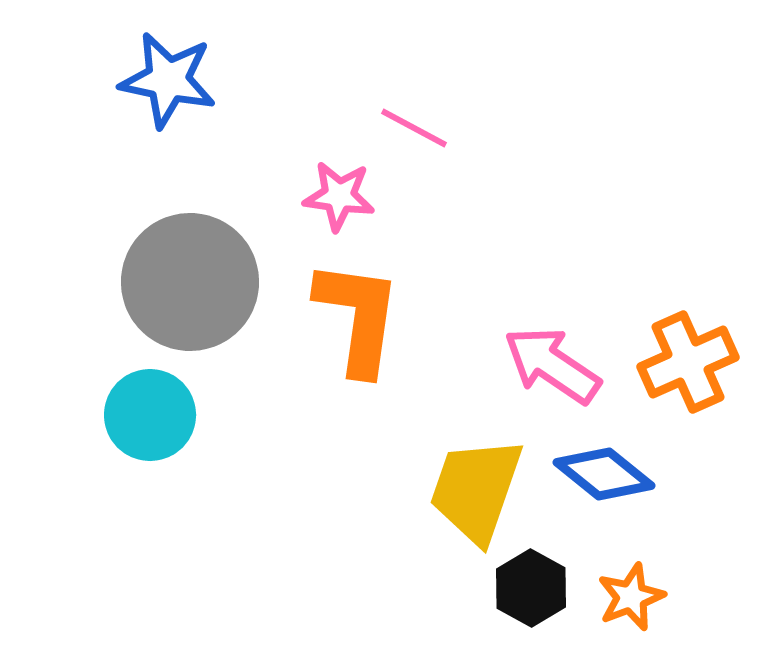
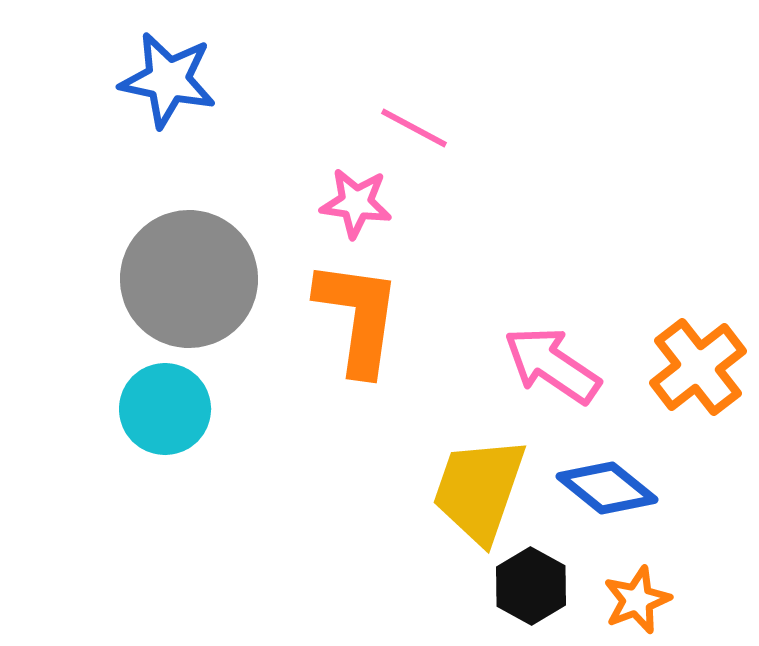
pink star: moved 17 px right, 7 px down
gray circle: moved 1 px left, 3 px up
orange cross: moved 10 px right, 5 px down; rotated 14 degrees counterclockwise
cyan circle: moved 15 px right, 6 px up
blue diamond: moved 3 px right, 14 px down
yellow trapezoid: moved 3 px right
black hexagon: moved 2 px up
orange star: moved 6 px right, 3 px down
